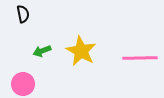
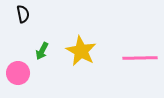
green arrow: rotated 42 degrees counterclockwise
pink circle: moved 5 px left, 11 px up
